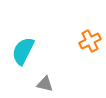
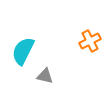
gray triangle: moved 8 px up
